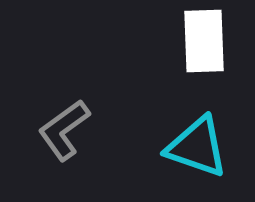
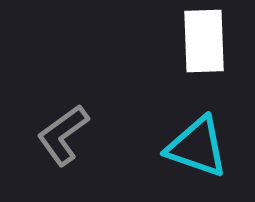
gray L-shape: moved 1 px left, 5 px down
